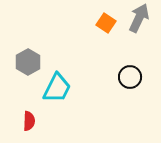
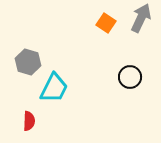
gray arrow: moved 2 px right
gray hexagon: rotated 15 degrees counterclockwise
cyan trapezoid: moved 3 px left
